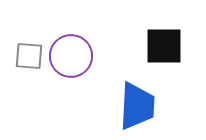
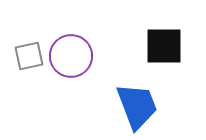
gray square: rotated 16 degrees counterclockwise
blue trapezoid: rotated 24 degrees counterclockwise
